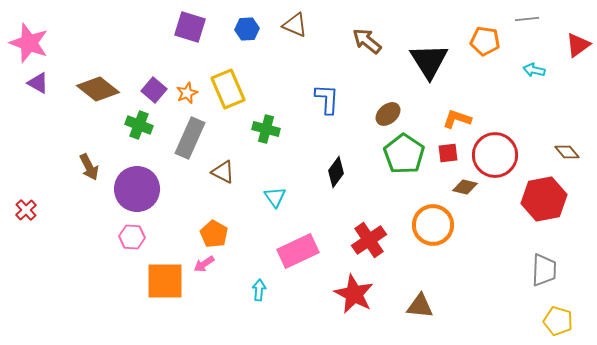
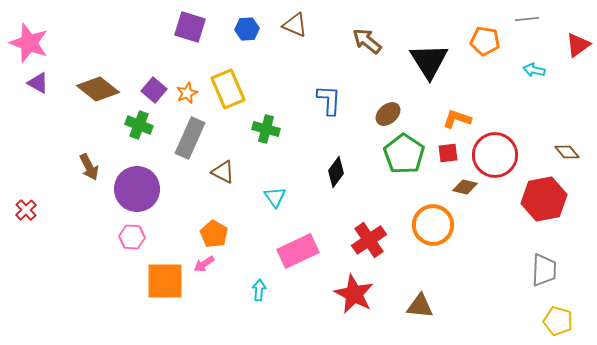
blue L-shape at (327, 99): moved 2 px right, 1 px down
